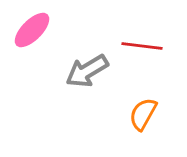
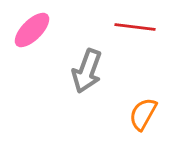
red line: moved 7 px left, 19 px up
gray arrow: rotated 39 degrees counterclockwise
